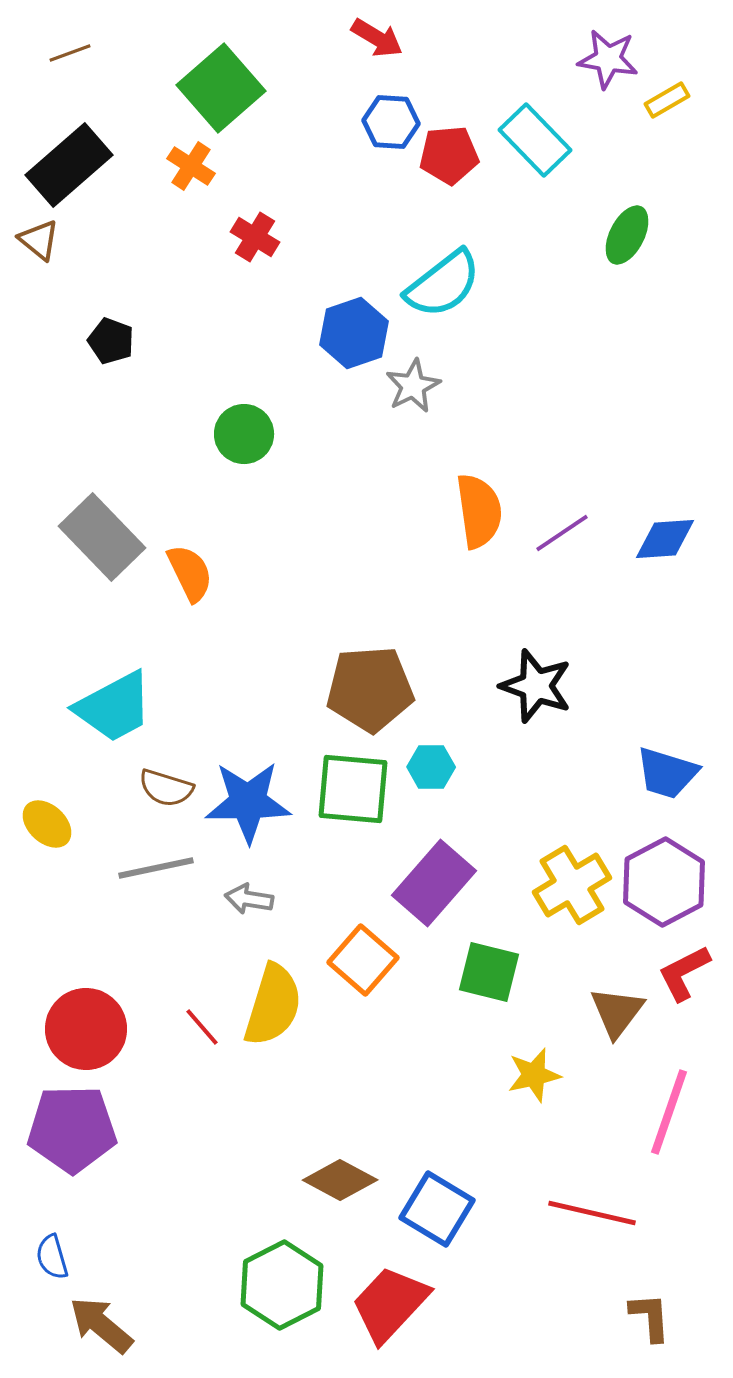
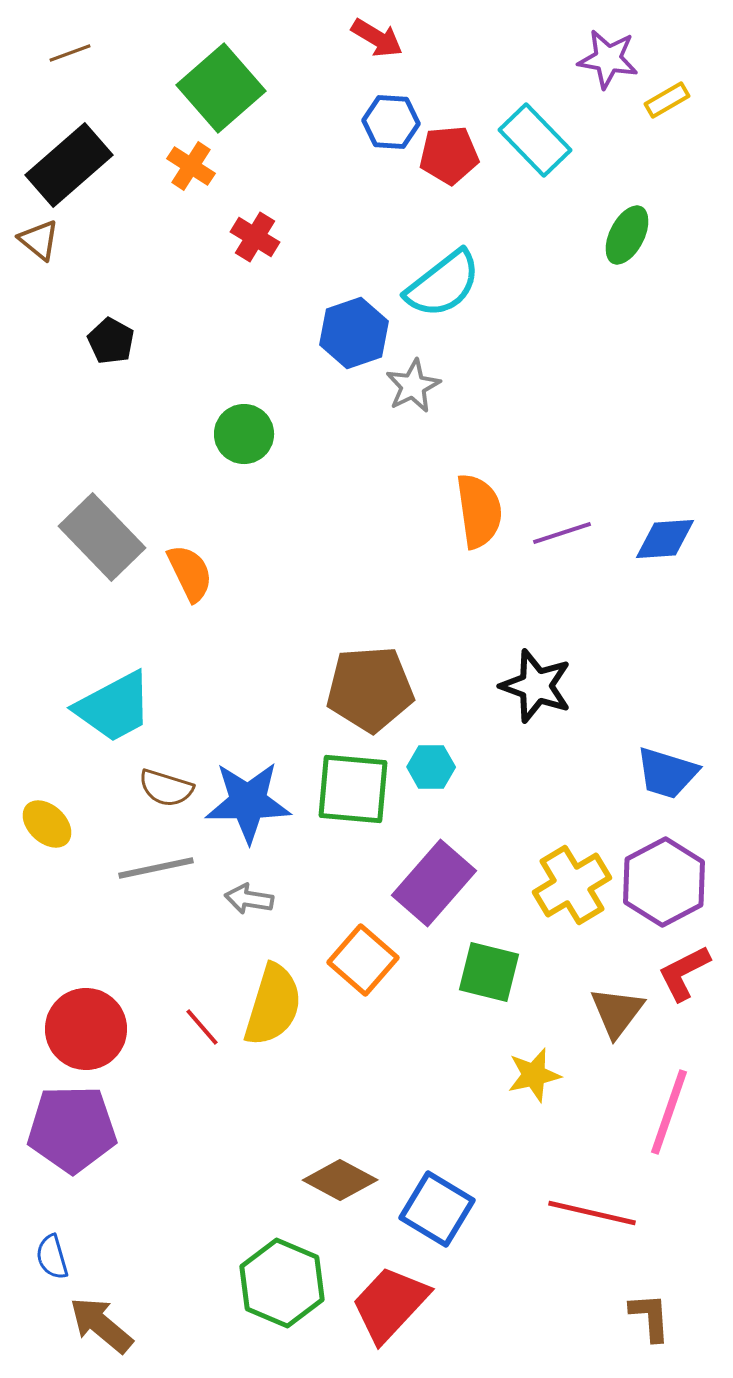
black pentagon at (111, 341): rotated 9 degrees clockwise
purple line at (562, 533): rotated 16 degrees clockwise
green hexagon at (282, 1285): moved 2 px up; rotated 10 degrees counterclockwise
